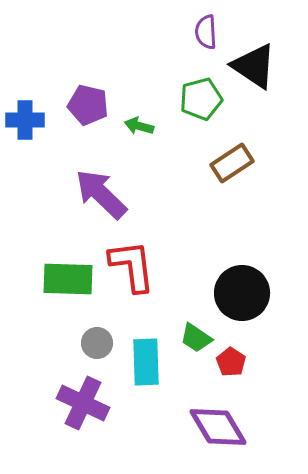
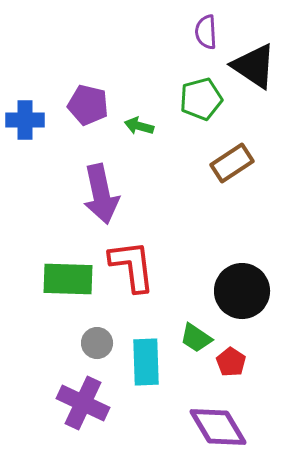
purple arrow: rotated 146 degrees counterclockwise
black circle: moved 2 px up
